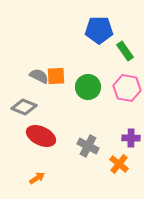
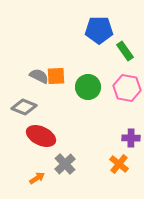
gray cross: moved 23 px left, 18 px down; rotated 20 degrees clockwise
